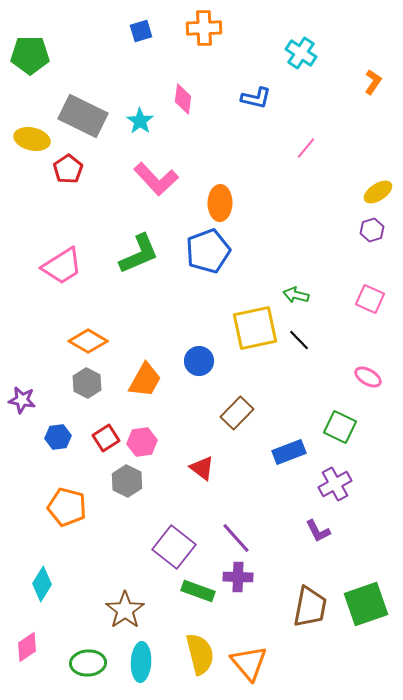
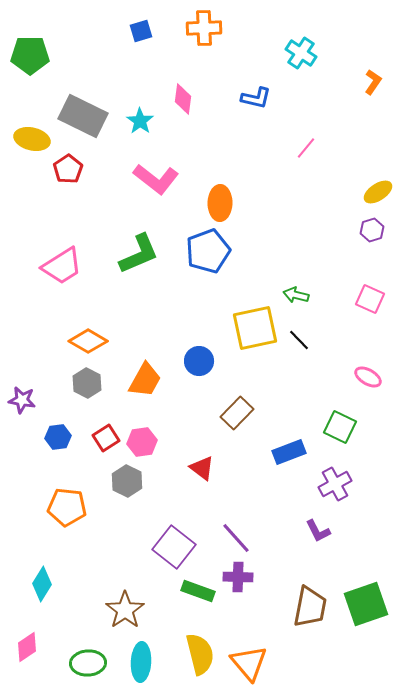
pink L-shape at (156, 179): rotated 9 degrees counterclockwise
orange pentagon at (67, 507): rotated 9 degrees counterclockwise
